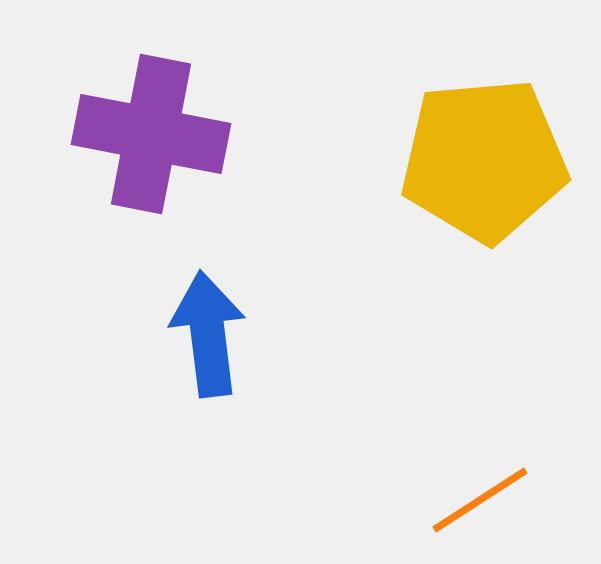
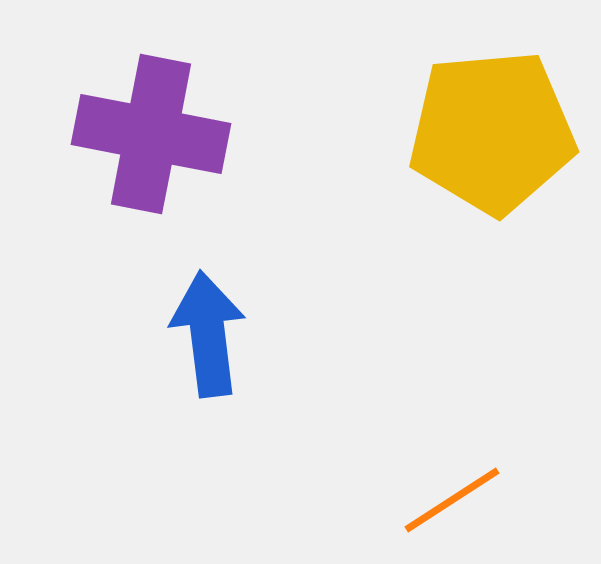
yellow pentagon: moved 8 px right, 28 px up
orange line: moved 28 px left
